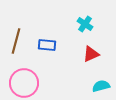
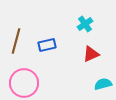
cyan cross: rotated 21 degrees clockwise
blue rectangle: rotated 18 degrees counterclockwise
cyan semicircle: moved 2 px right, 2 px up
